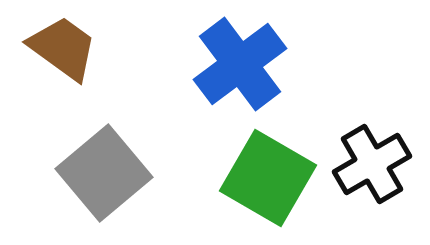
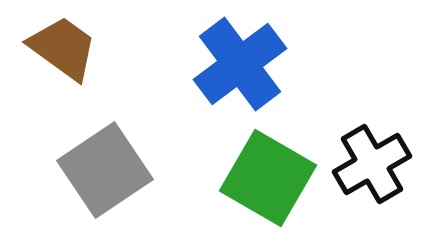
gray square: moved 1 px right, 3 px up; rotated 6 degrees clockwise
